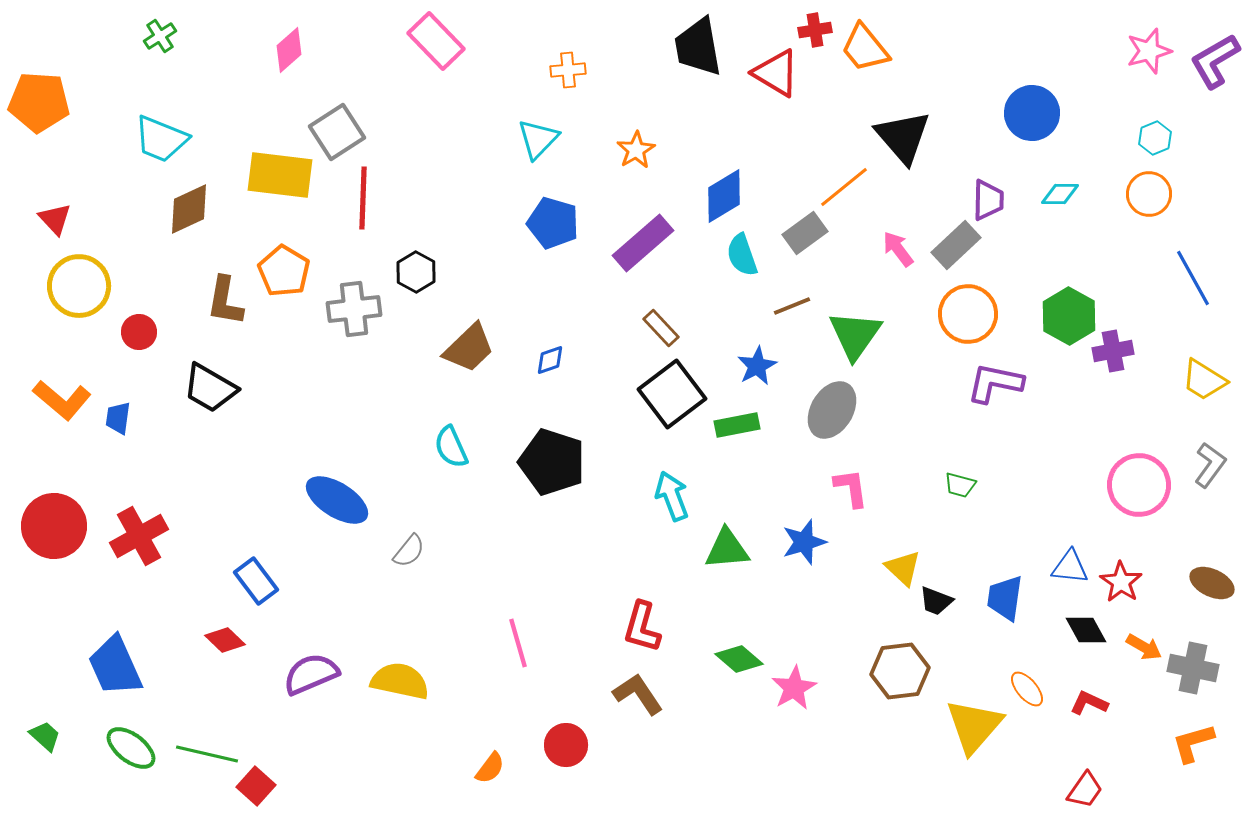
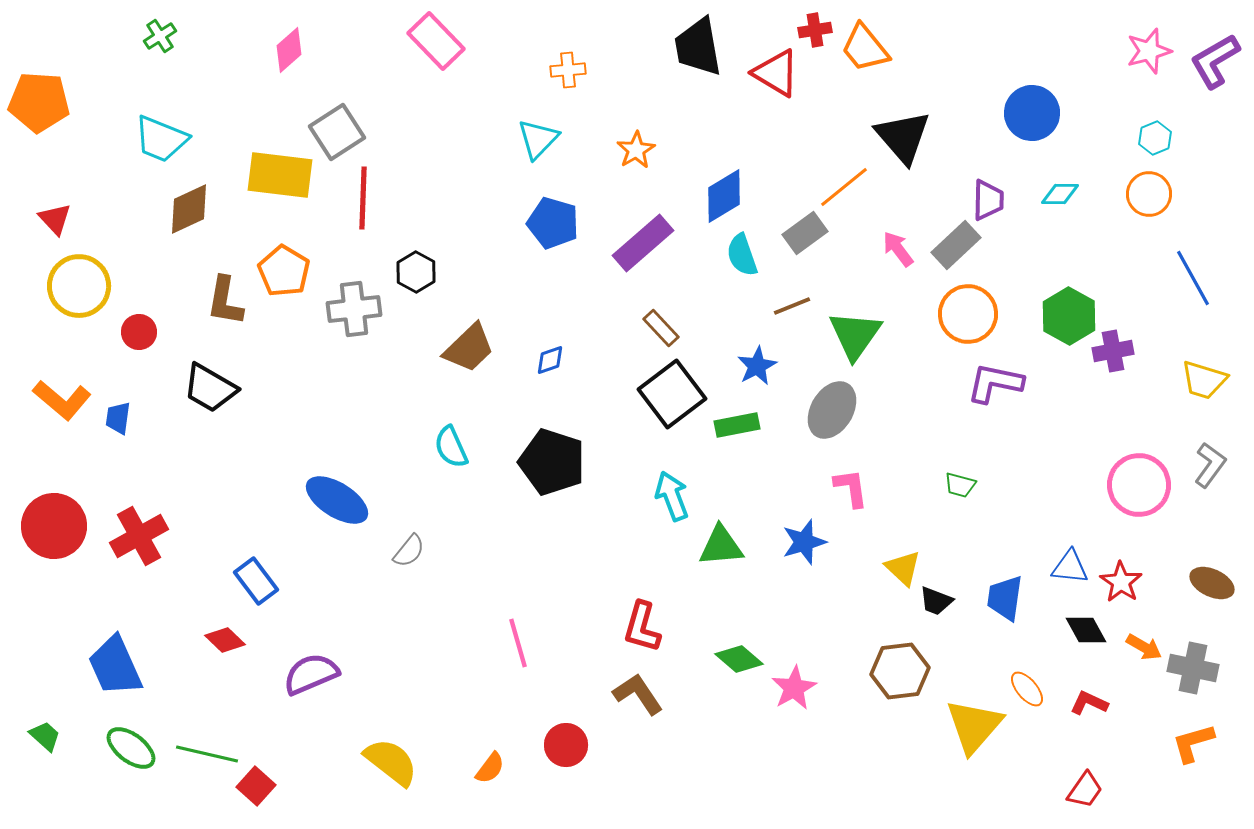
yellow trapezoid at (1204, 380): rotated 15 degrees counterclockwise
green triangle at (727, 549): moved 6 px left, 3 px up
yellow semicircle at (400, 681): moved 9 px left, 81 px down; rotated 26 degrees clockwise
